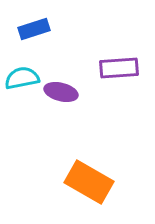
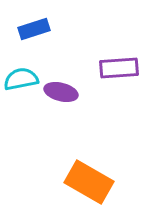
cyan semicircle: moved 1 px left, 1 px down
